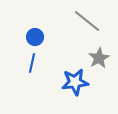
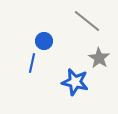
blue circle: moved 9 px right, 4 px down
gray star: rotated 10 degrees counterclockwise
blue star: rotated 20 degrees clockwise
